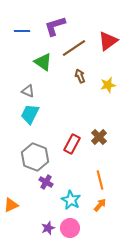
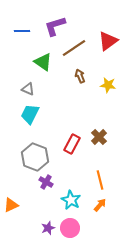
yellow star: rotated 21 degrees clockwise
gray triangle: moved 2 px up
